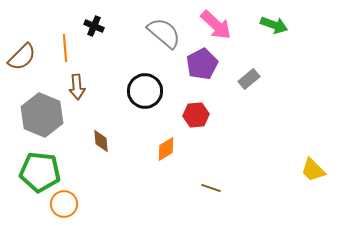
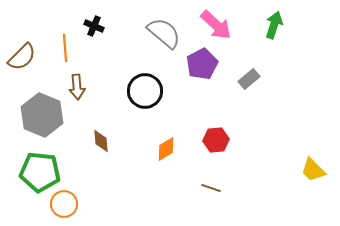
green arrow: rotated 92 degrees counterclockwise
red hexagon: moved 20 px right, 25 px down
